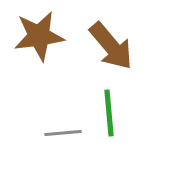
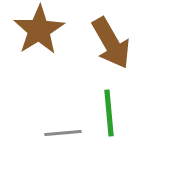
brown star: moved 6 px up; rotated 24 degrees counterclockwise
brown arrow: moved 3 px up; rotated 10 degrees clockwise
